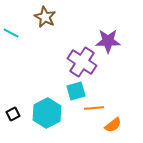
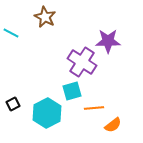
cyan square: moved 4 px left
black square: moved 10 px up
